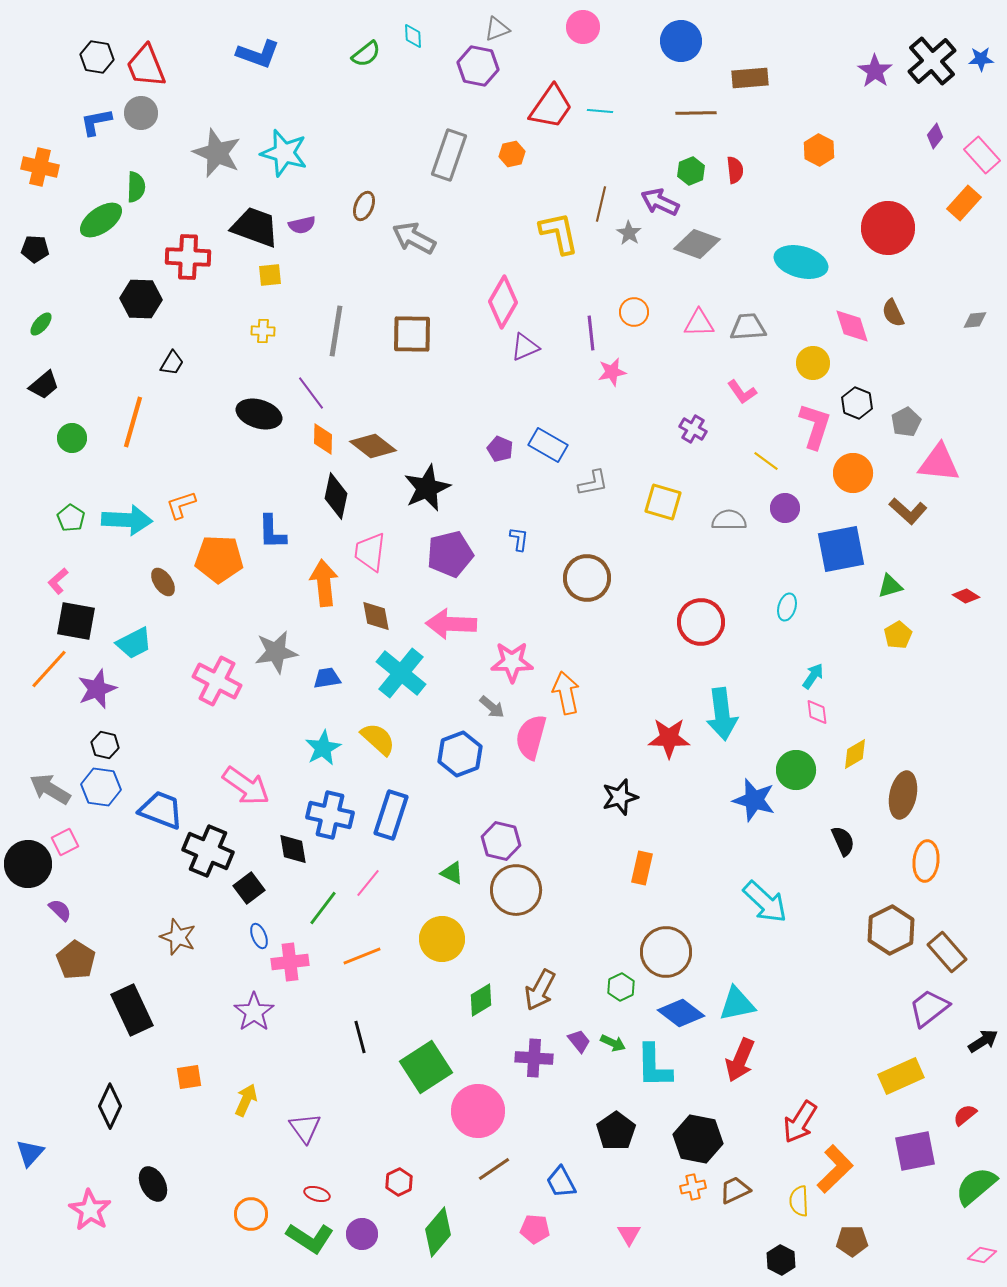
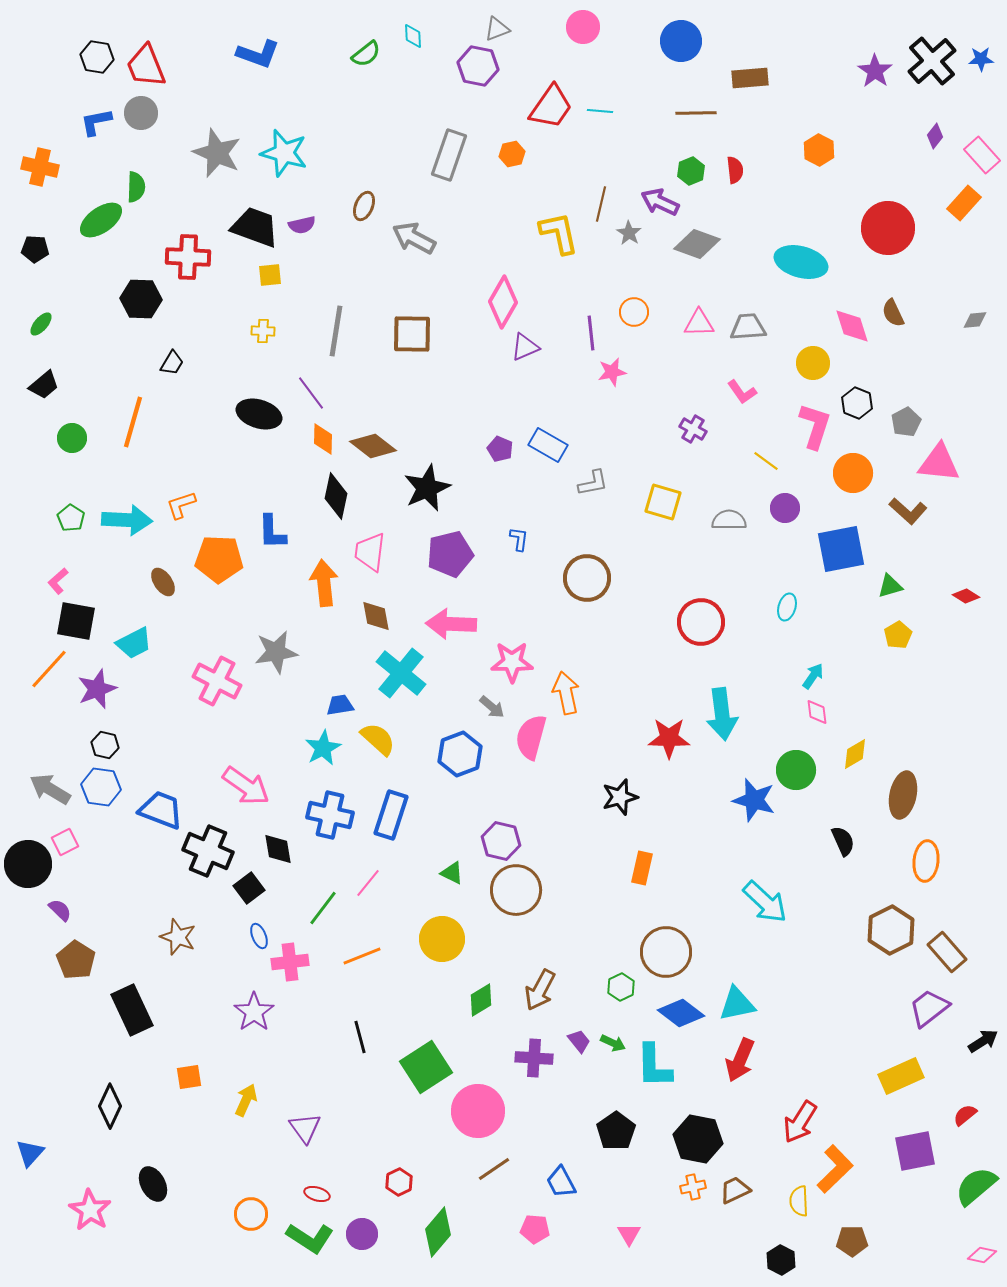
blue trapezoid at (327, 678): moved 13 px right, 27 px down
black diamond at (293, 849): moved 15 px left
